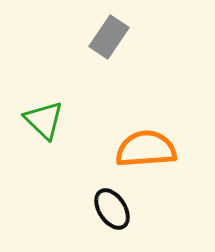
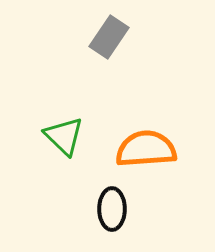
green triangle: moved 20 px right, 16 px down
black ellipse: rotated 33 degrees clockwise
